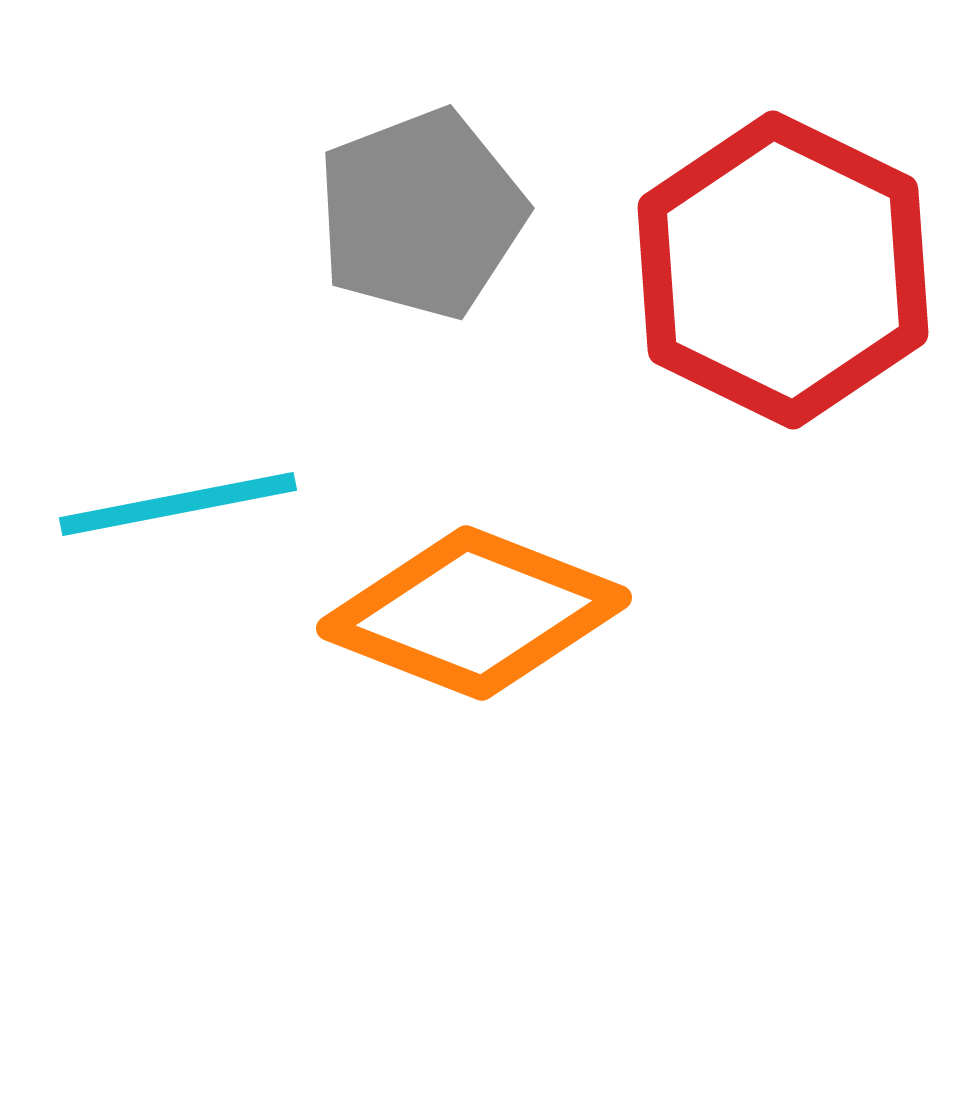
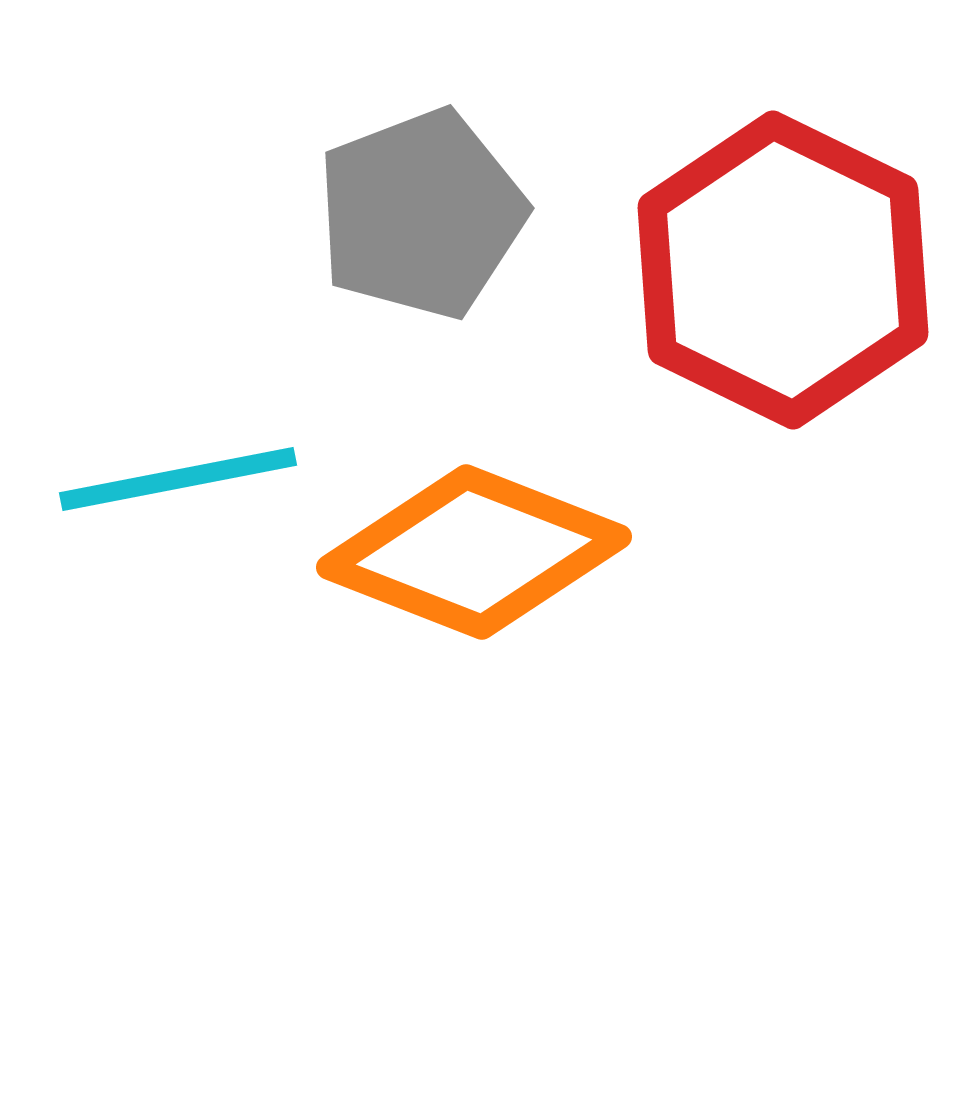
cyan line: moved 25 px up
orange diamond: moved 61 px up
